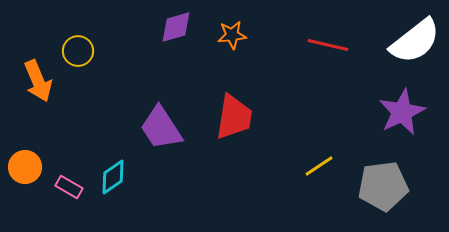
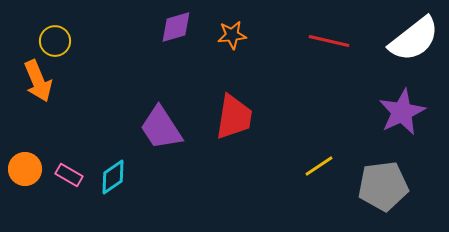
white semicircle: moved 1 px left, 2 px up
red line: moved 1 px right, 4 px up
yellow circle: moved 23 px left, 10 px up
orange circle: moved 2 px down
pink rectangle: moved 12 px up
